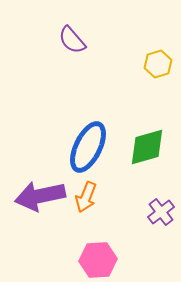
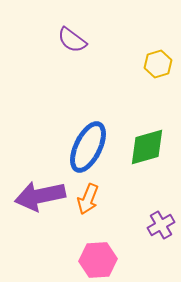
purple semicircle: rotated 12 degrees counterclockwise
orange arrow: moved 2 px right, 2 px down
purple cross: moved 13 px down; rotated 8 degrees clockwise
